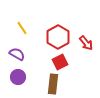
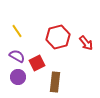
yellow line: moved 5 px left, 3 px down
red hexagon: rotated 15 degrees clockwise
purple semicircle: moved 2 px down
red square: moved 23 px left, 1 px down
brown rectangle: moved 2 px right, 2 px up
